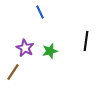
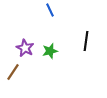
blue line: moved 10 px right, 2 px up
